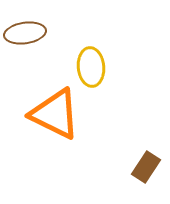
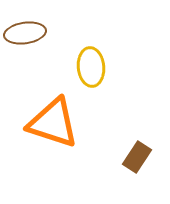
orange triangle: moved 2 px left, 9 px down; rotated 8 degrees counterclockwise
brown rectangle: moved 9 px left, 10 px up
